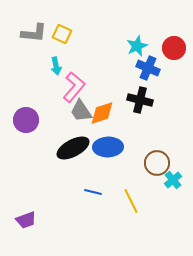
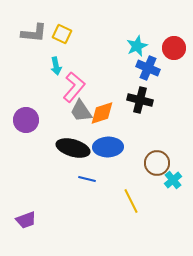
black ellipse: rotated 44 degrees clockwise
blue line: moved 6 px left, 13 px up
